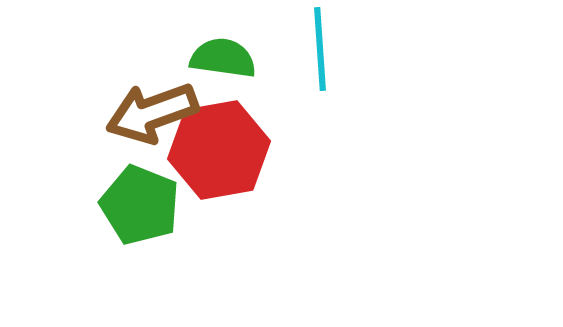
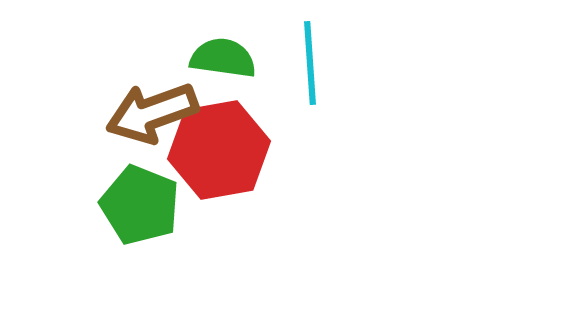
cyan line: moved 10 px left, 14 px down
